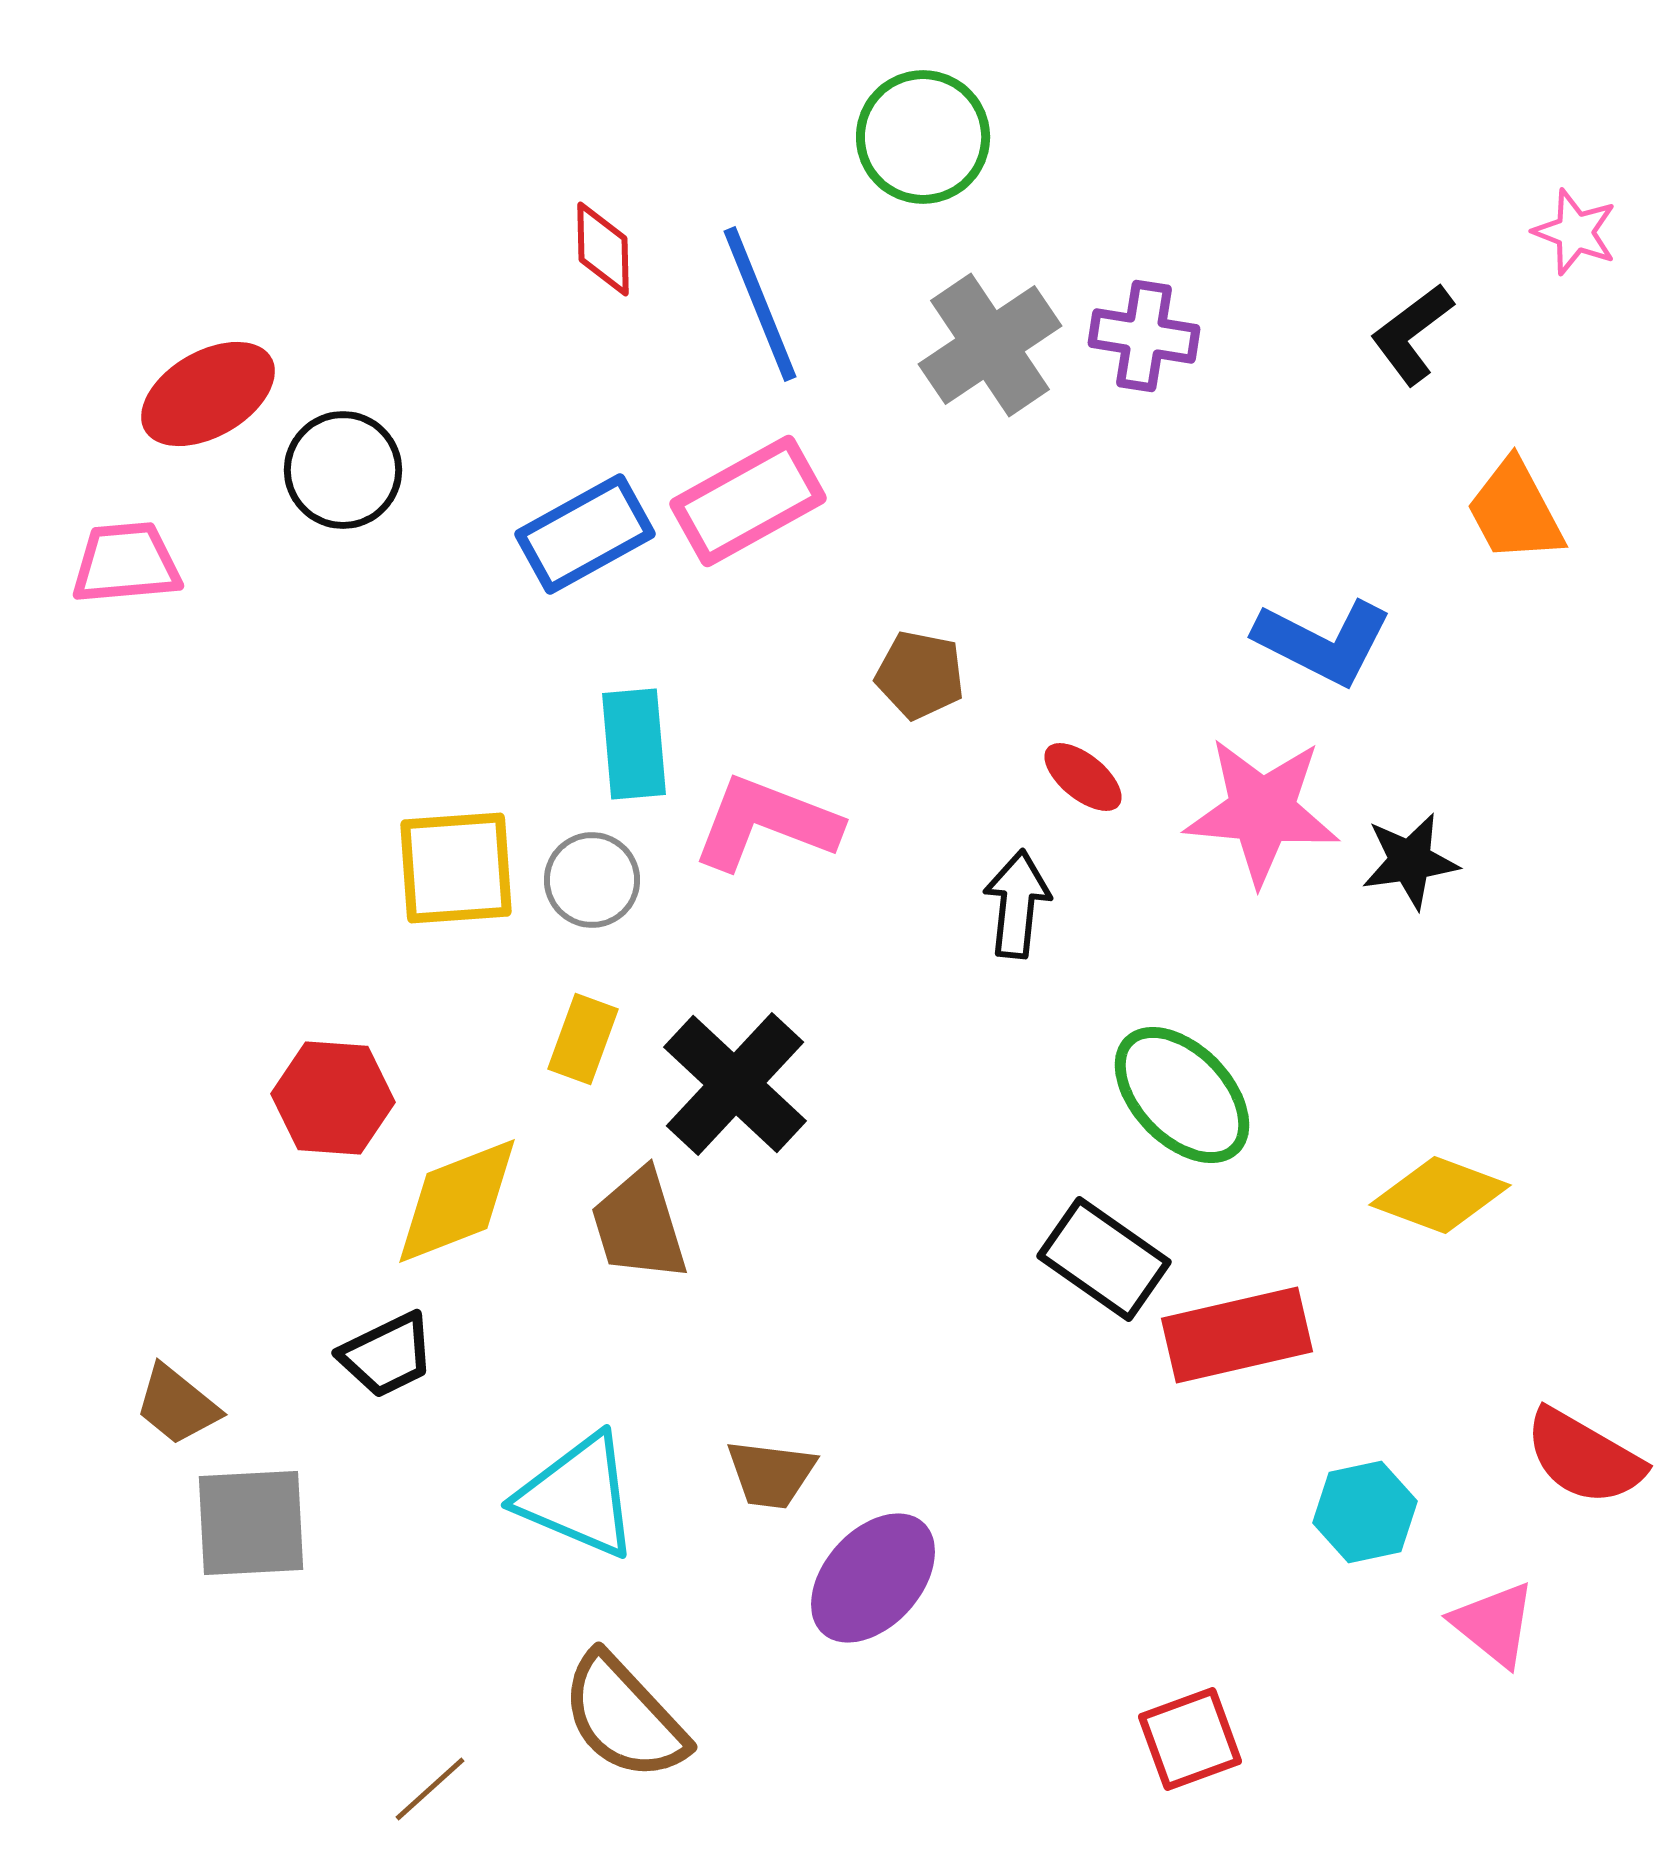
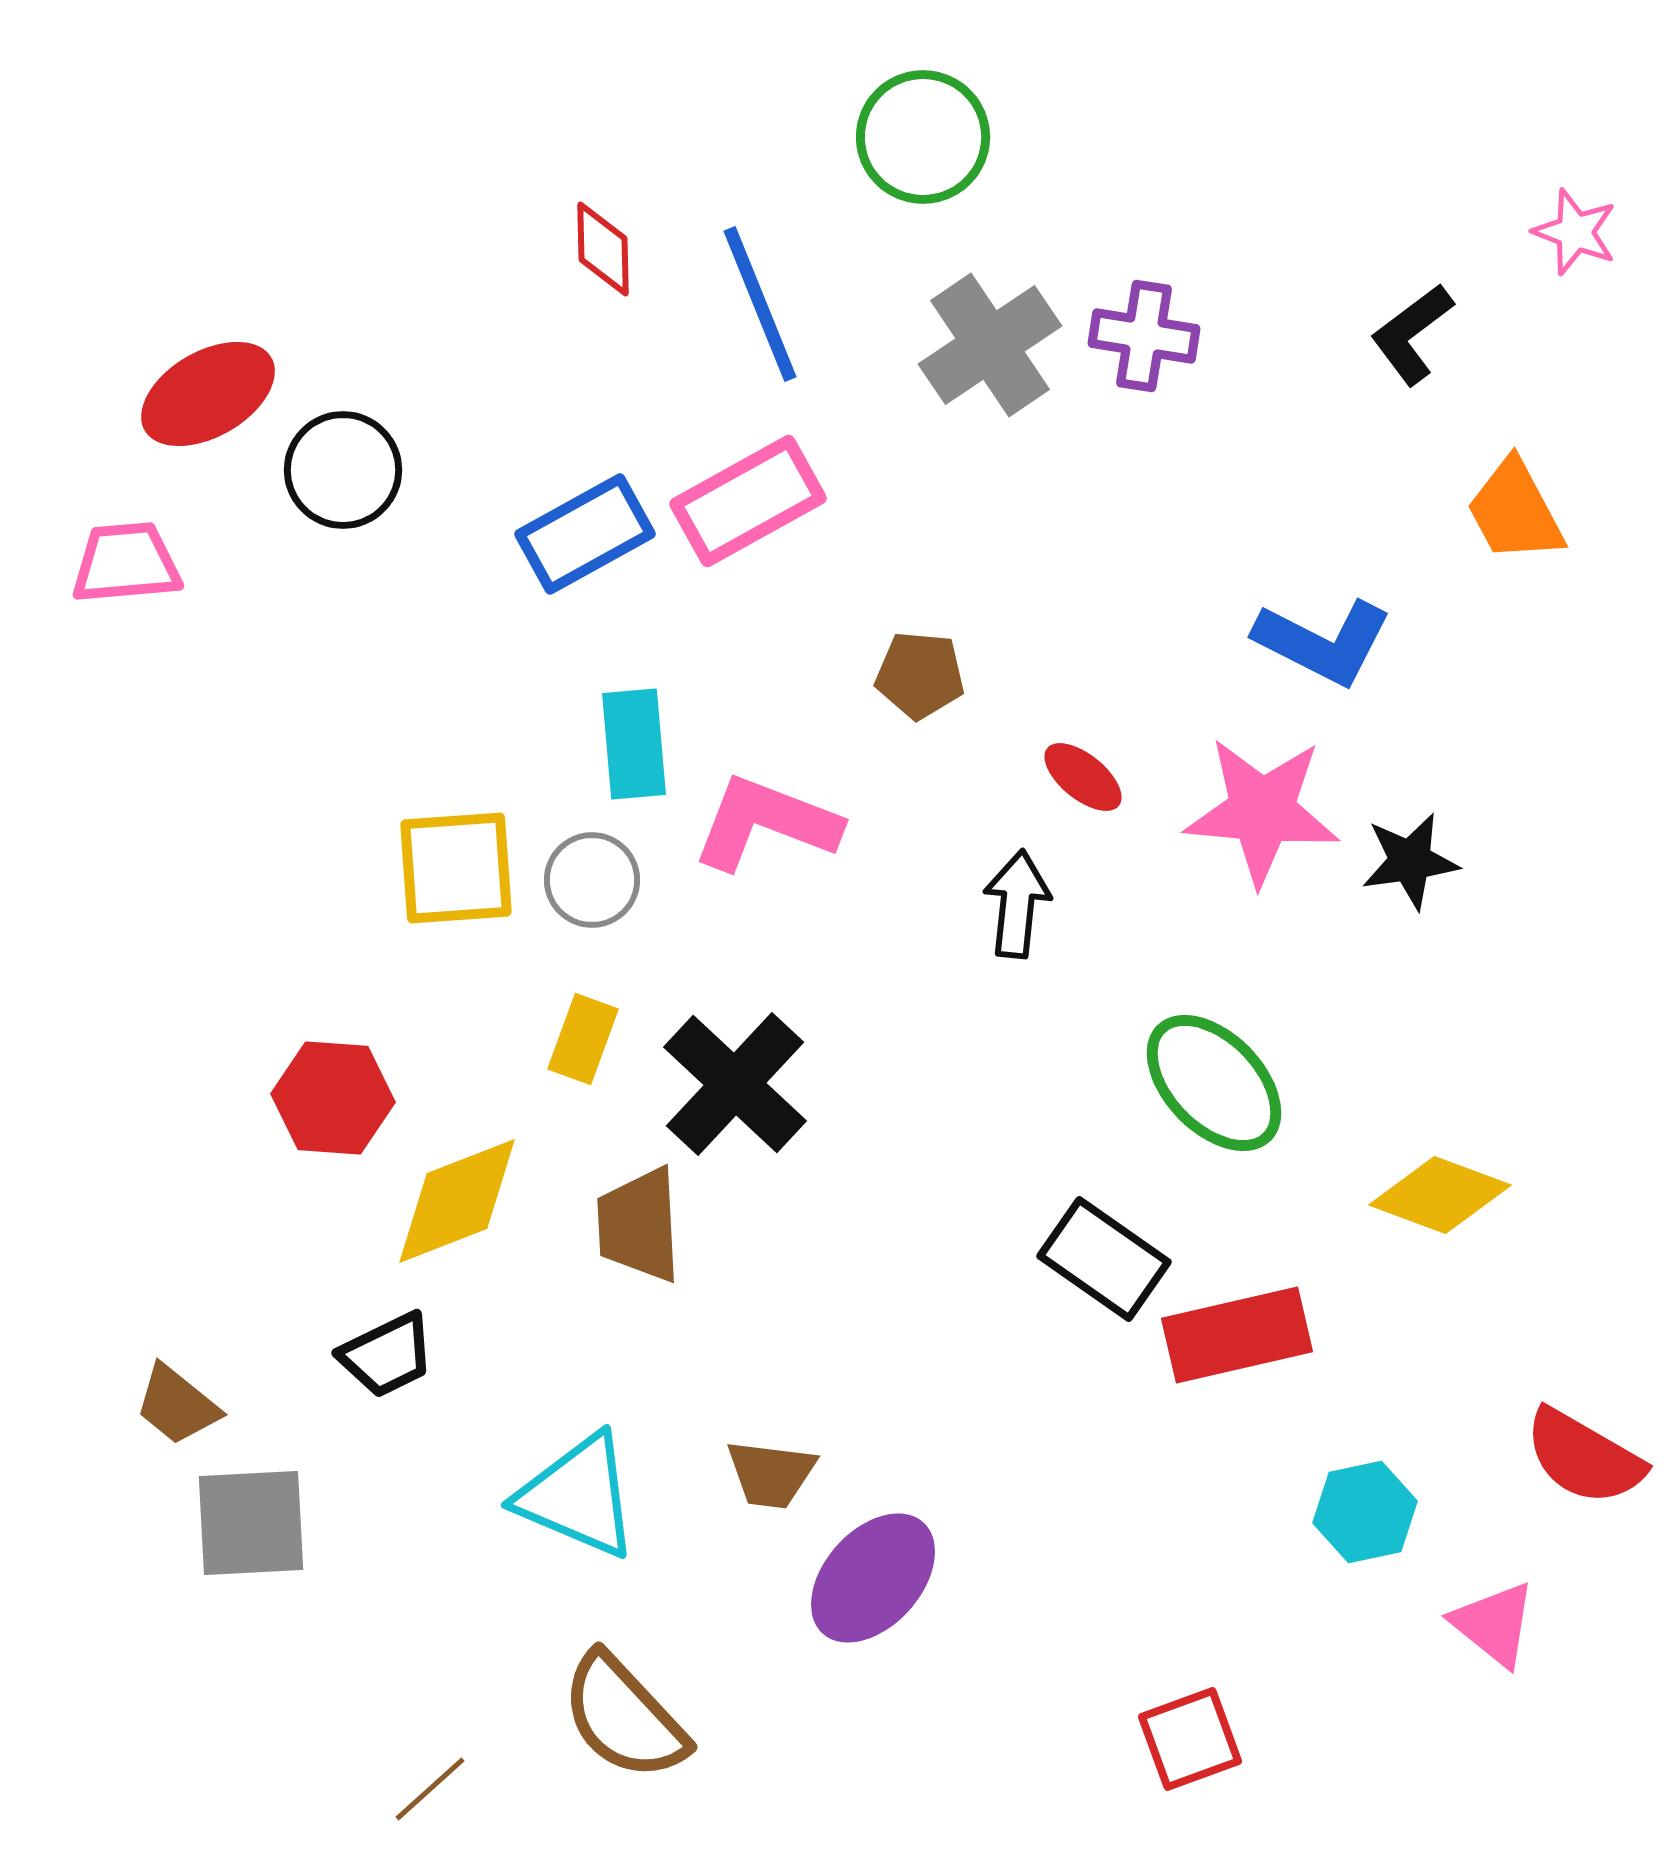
brown pentagon at (920, 675): rotated 6 degrees counterclockwise
green ellipse at (1182, 1095): moved 32 px right, 12 px up
brown trapezoid at (639, 1225): rotated 14 degrees clockwise
